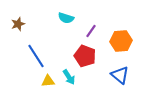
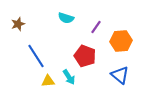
purple line: moved 5 px right, 4 px up
